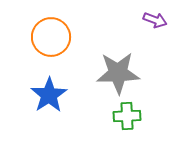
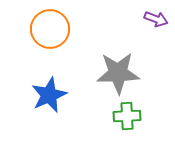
purple arrow: moved 1 px right, 1 px up
orange circle: moved 1 px left, 8 px up
blue star: rotated 9 degrees clockwise
